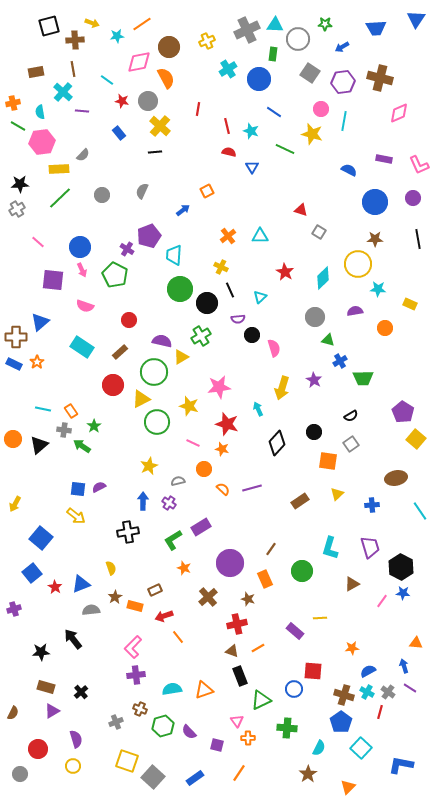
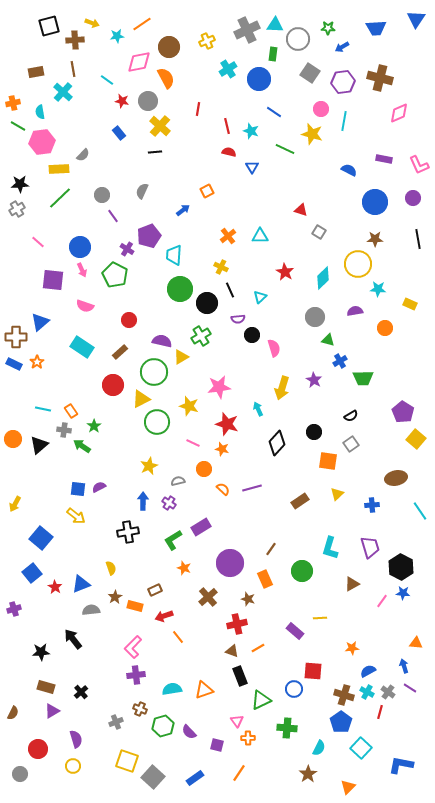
green star at (325, 24): moved 3 px right, 4 px down
purple line at (82, 111): moved 31 px right, 105 px down; rotated 48 degrees clockwise
